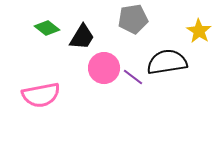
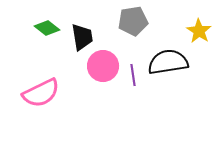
gray pentagon: moved 2 px down
black trapezoid: rotated 40 degrees counterclockwise
black semicircle: moved 1 px right
pink circle: moved 1 px left, 2 px up
purple line: moved 2 px up; rotated 45 degrees clockwise
pink semicircle: moved 2 px up; rotated 15 degrees counterclockwise
